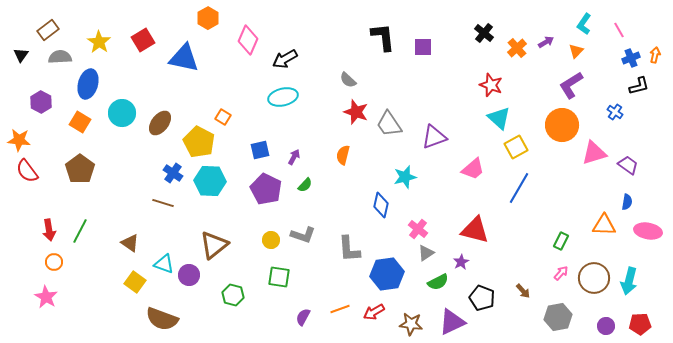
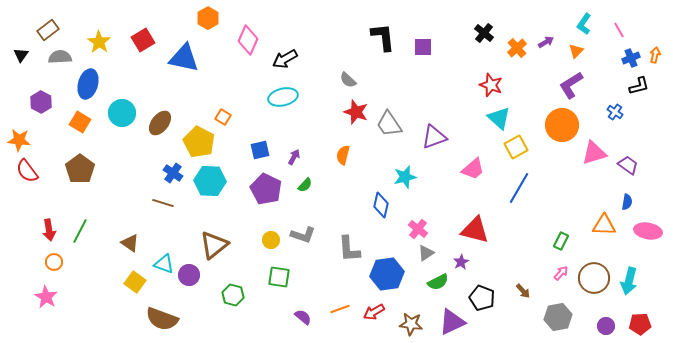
purple semicircle at (303, 317): rotated 102 degrees clockwise
